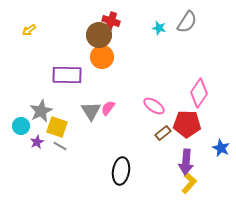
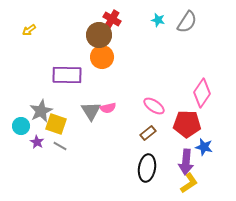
red cross: moved 1 px right, 2 px up; rotated 12 degrees clockwise
cyan star: moved 1 px left, 8 px up
pink diamond: moved 3 px right
pink semicircle: rotated 140 degrees counterclockwise
yellow square: moved 1 px left, 3 px up
brown rectangle: moved 15 px left
purple star: rotated 16 degrees counterclockwise
blue star: moved 17 px left, 1 px up; rotated 12 degrees counterclockwise
black ellipse: moved 26 px right, 3 px up
yellow L-shape: rotated 15 degrees clockwise
